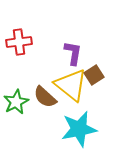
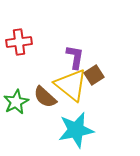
purple L-shape: moved 2 px right, 4 px down
cyan star: moved 3 px left, 1 px down
